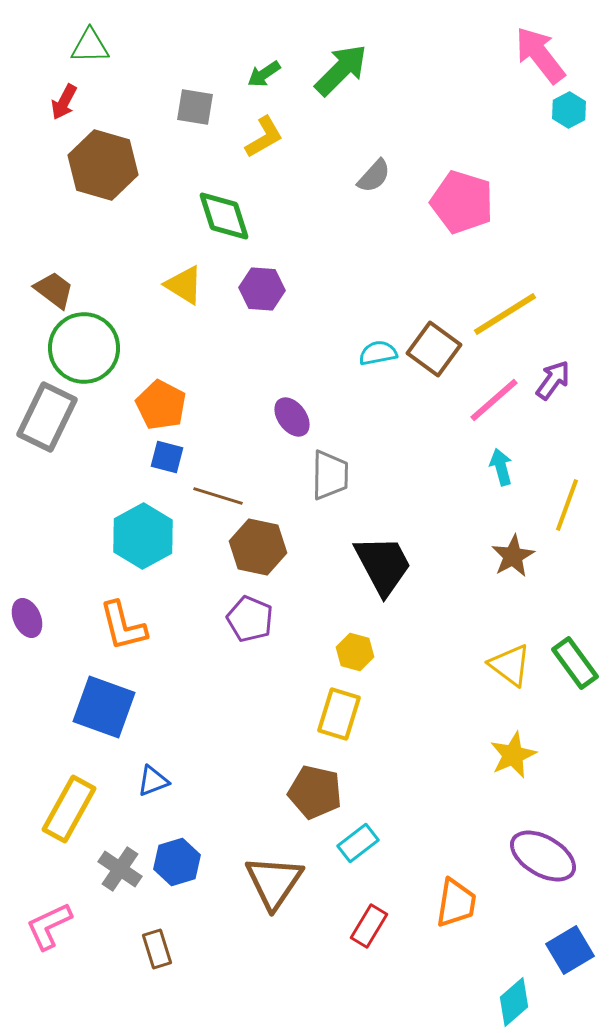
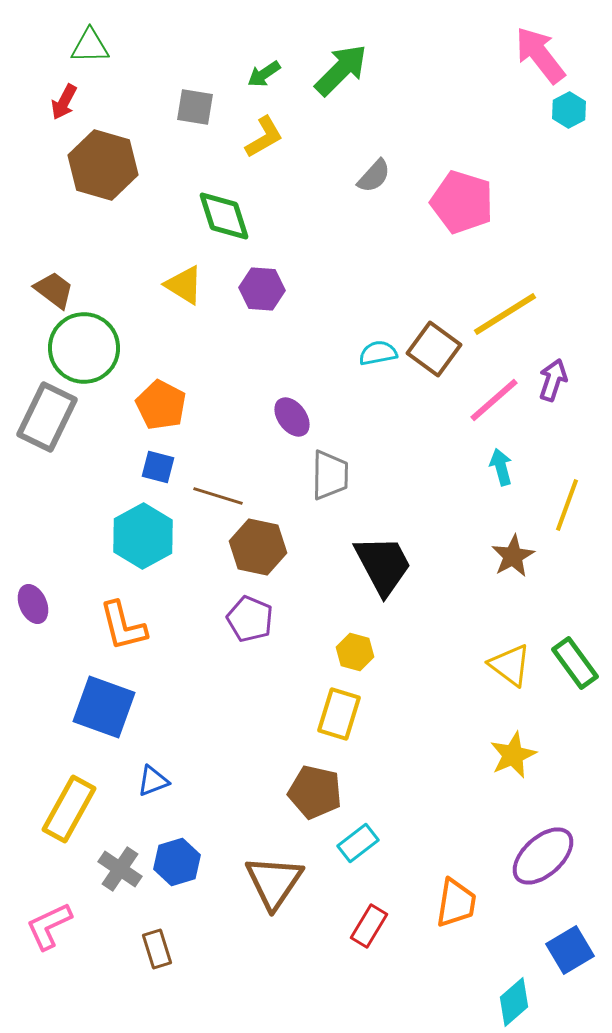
purple arrow at (553, 380): rotated 18 degrees counterclockwise
blue square at (167, 457): moved 9 px left, 10 px down
purple ellipse at (27, 618): moved 6 px right, 14 px up
purple ellipse at (543, 856): rotated 72 degrees counterclockwise
